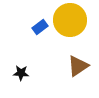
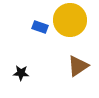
blue rectangle: rotated 56 degrees clockwise
